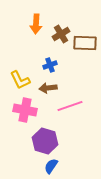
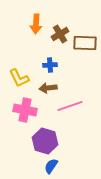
brown cross: moved 1 px left
blue cross: rotated 16 degrees clockwise
yellow L-shape: moved 1 px left, 2 px up
